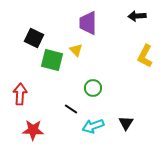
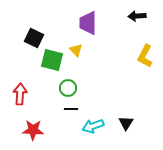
green circle: moved 25 px left
black line: rotated 32 degrees counterclockwise
